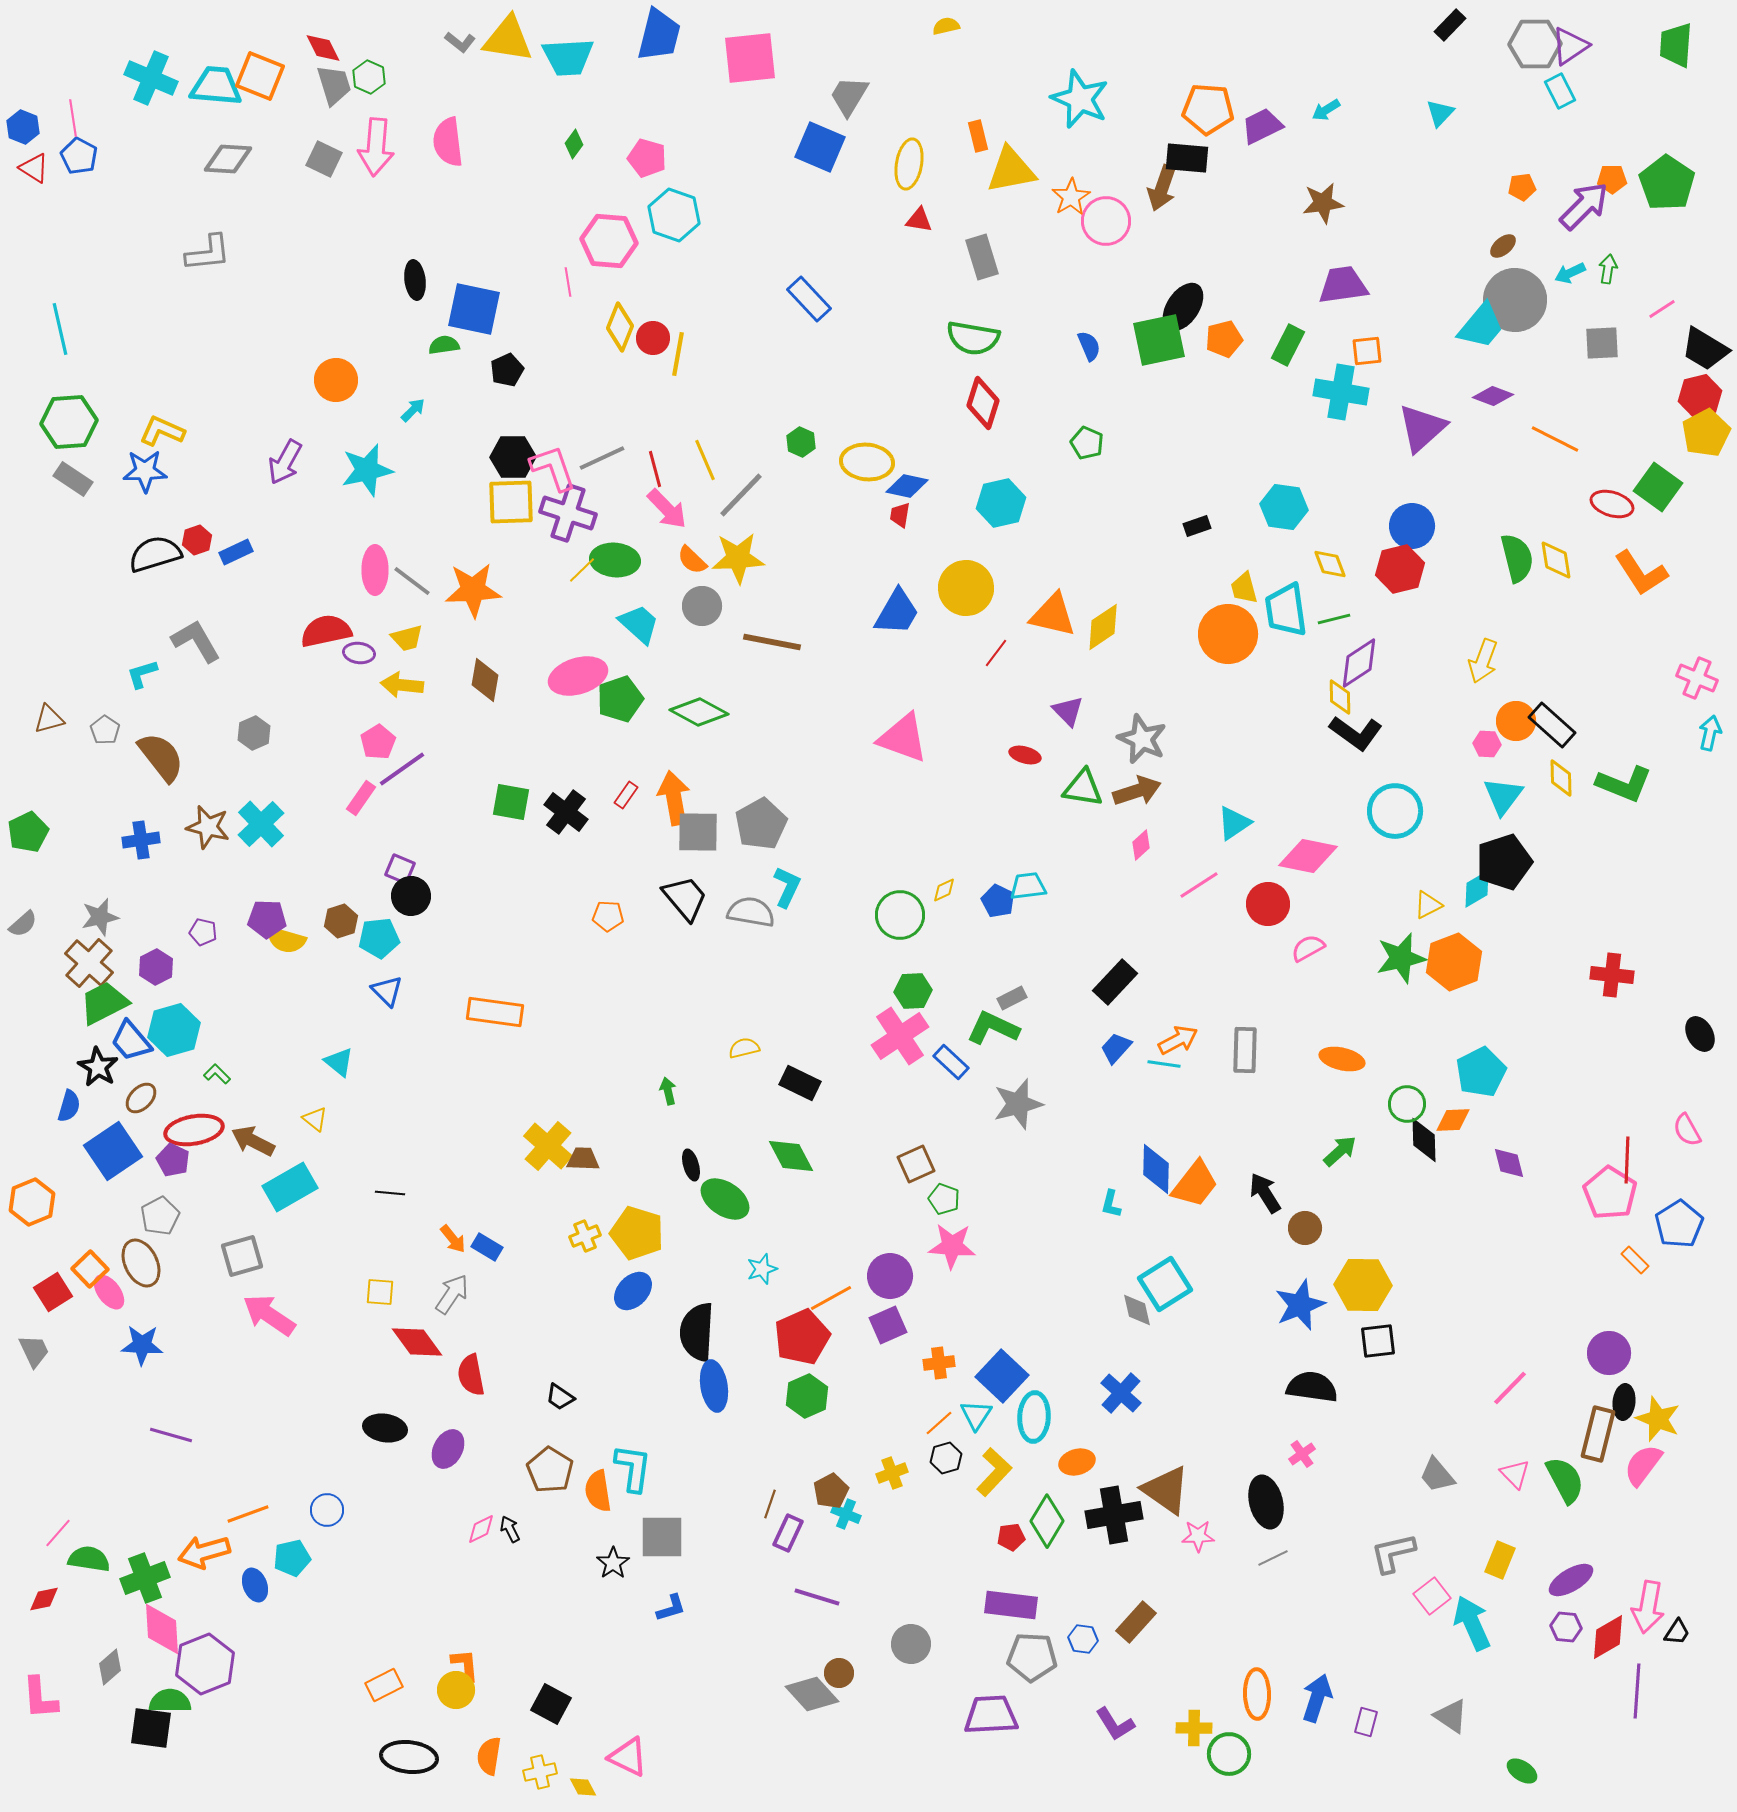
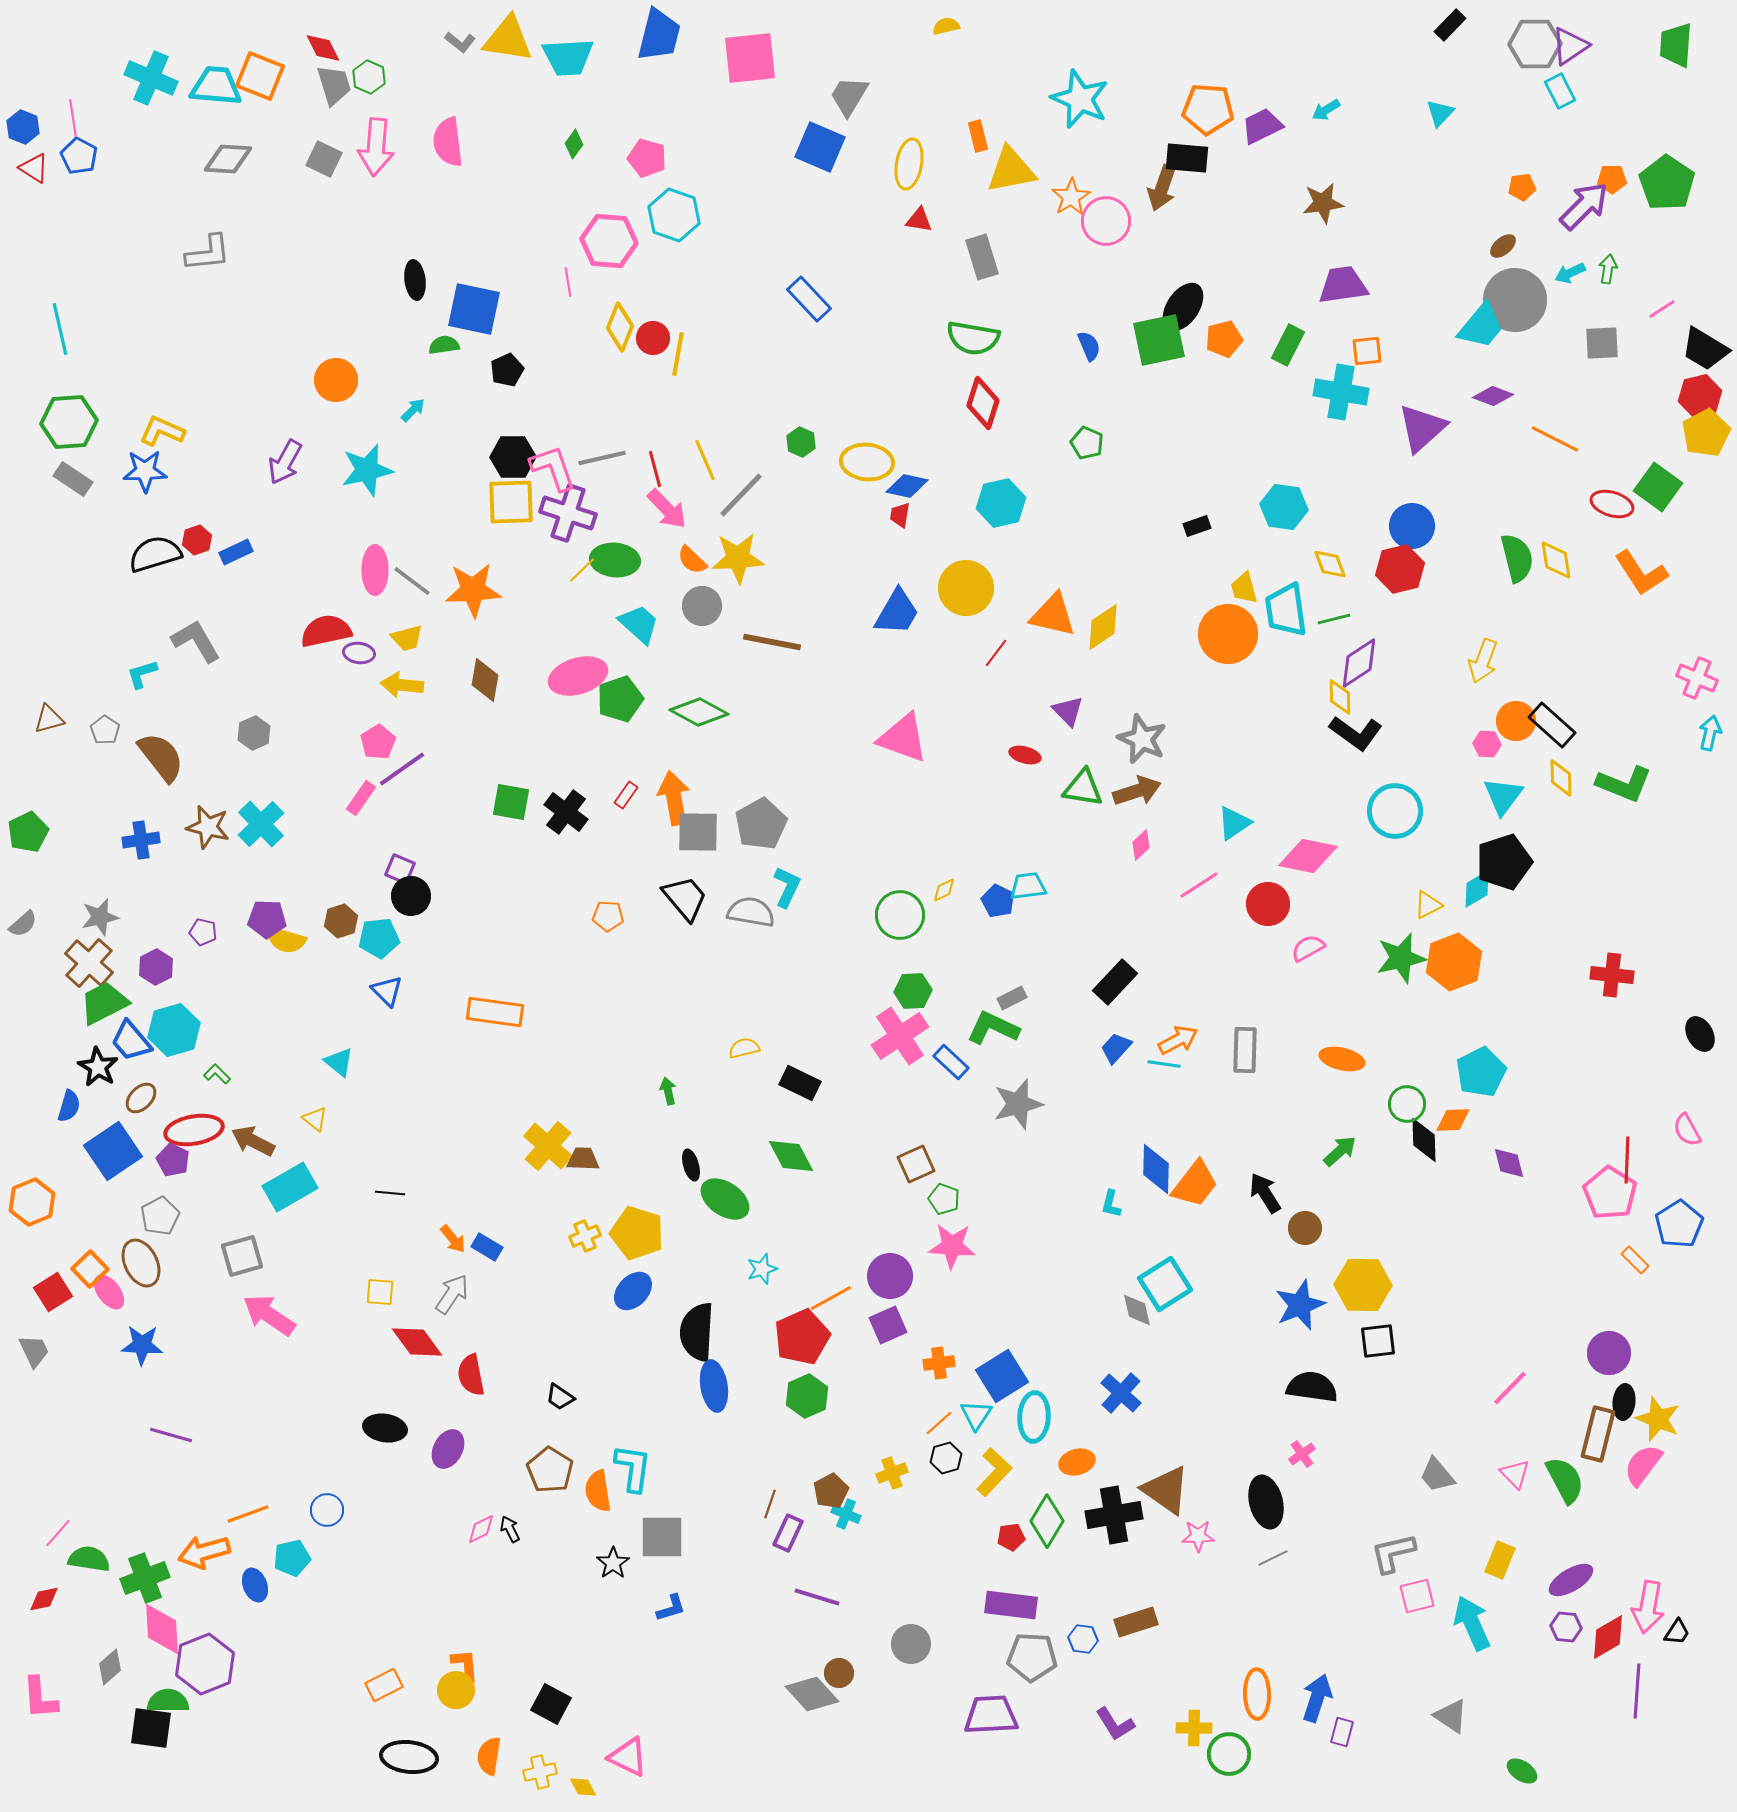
gray line at (602, 458): rotated 12 degrees clockwise
blue square at (1002, 1376): rotated 15 degrees clockwise
pink square at (1432, 1596): moved 15 px left; rotated 24 degrees clockwise
brown rectangle at (1136, 1622): rotated 30 degrees clockwise
green semicircle at (170, 1701): moved 2 px left
purple rectangle at (1366, 1722): moved 24 px left, 10 px down
